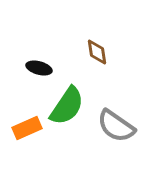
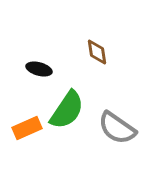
black ellipse: moved 1 px down
green semicircle: moved 4 px down
gray semicircle: moved 1 px right, 2 px down
